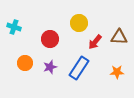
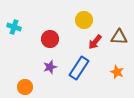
yellow circle: moved 5 px right, 3 px up
orange circle: moved 24 px down
orange star: rotated 24 degrees clockwise
